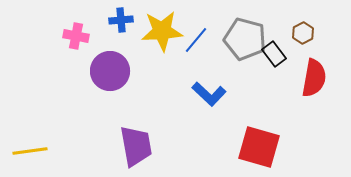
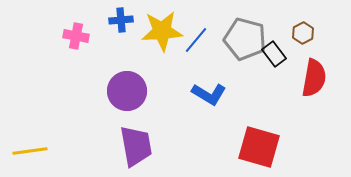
purple circle: moved 17 px right, 20 px down
blue L-shape: rotated 12 degrees counterclockwise
